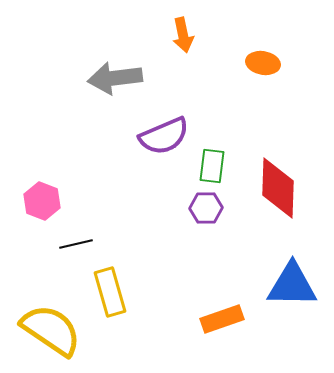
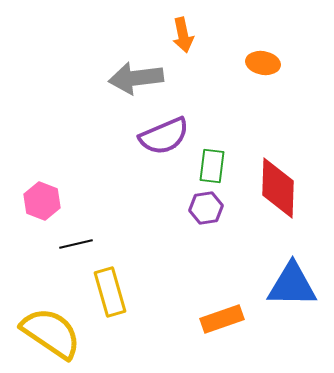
gray arrow: moved 21 px right
purple hexagon: rotated 8 degrees counterclockwise
yellow semicircle: moved 3 px down
